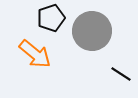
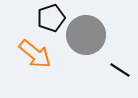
gray circle: moved 6 px left, 4 px down
black line: moved 1 px left, 4 px up
